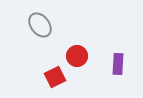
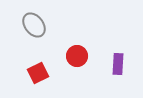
gray ellipse: moved 6 px left
red square: moved 17 px left, 4 px up
